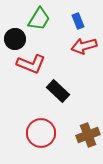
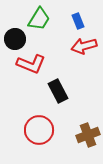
black rectangle: rotated 20 degrees clockwise
red circle: moved 2 px left, 3 px up
